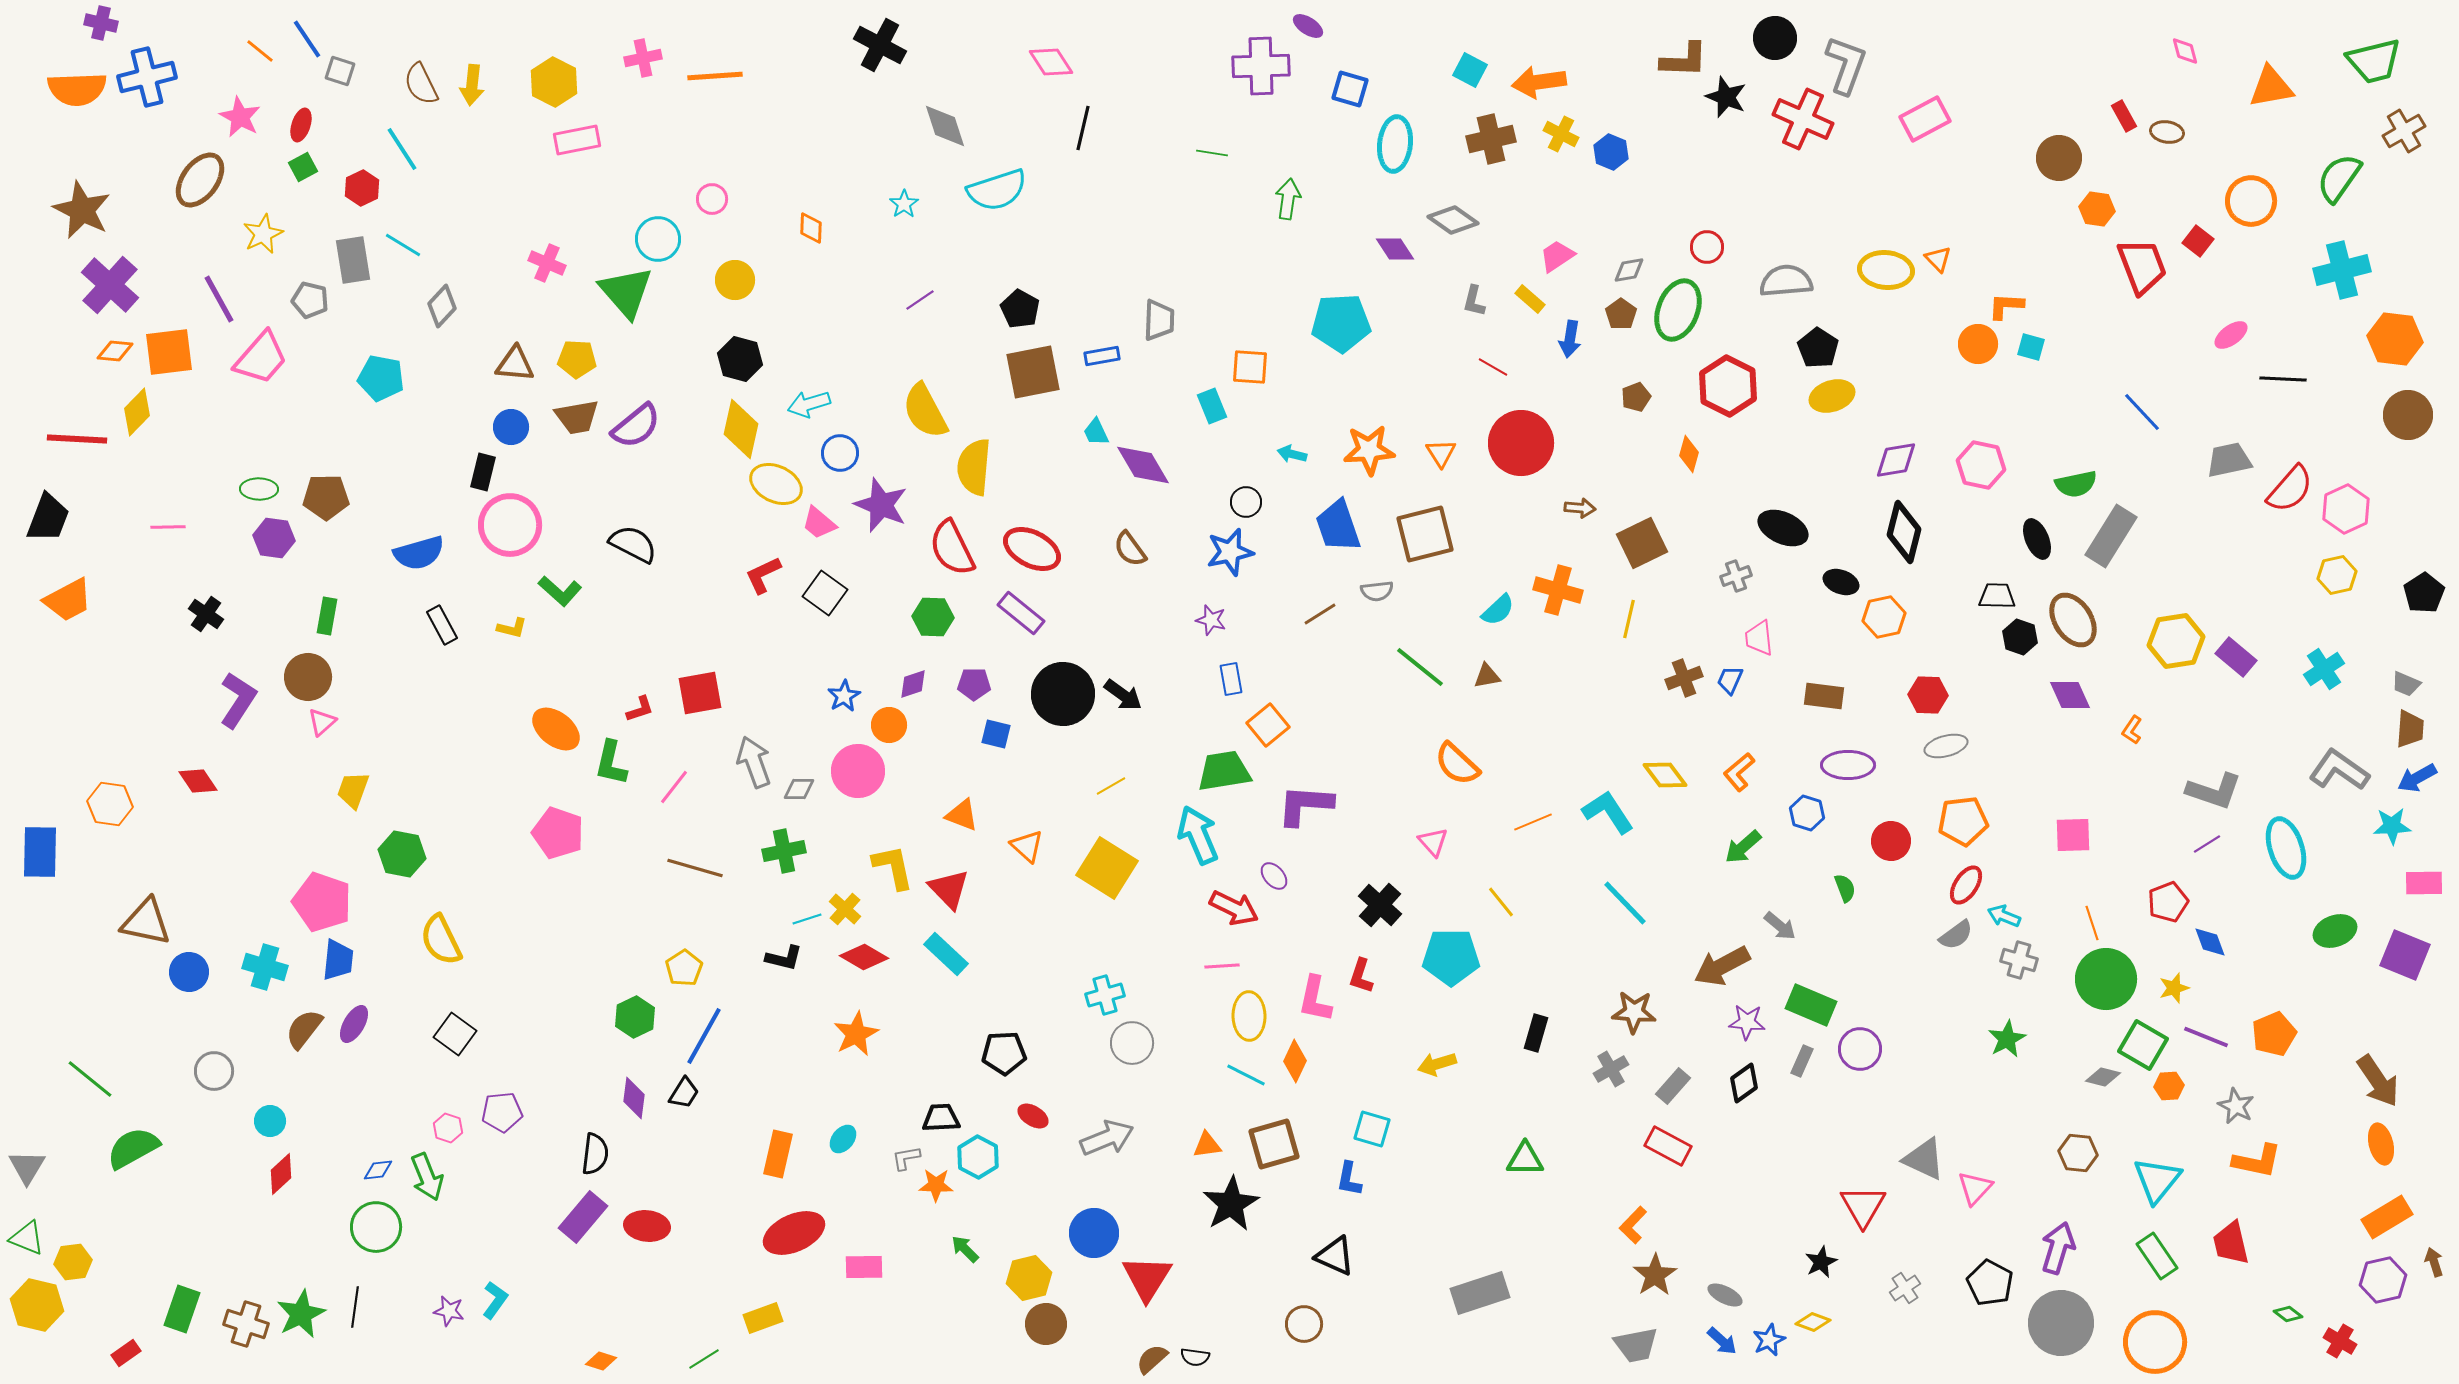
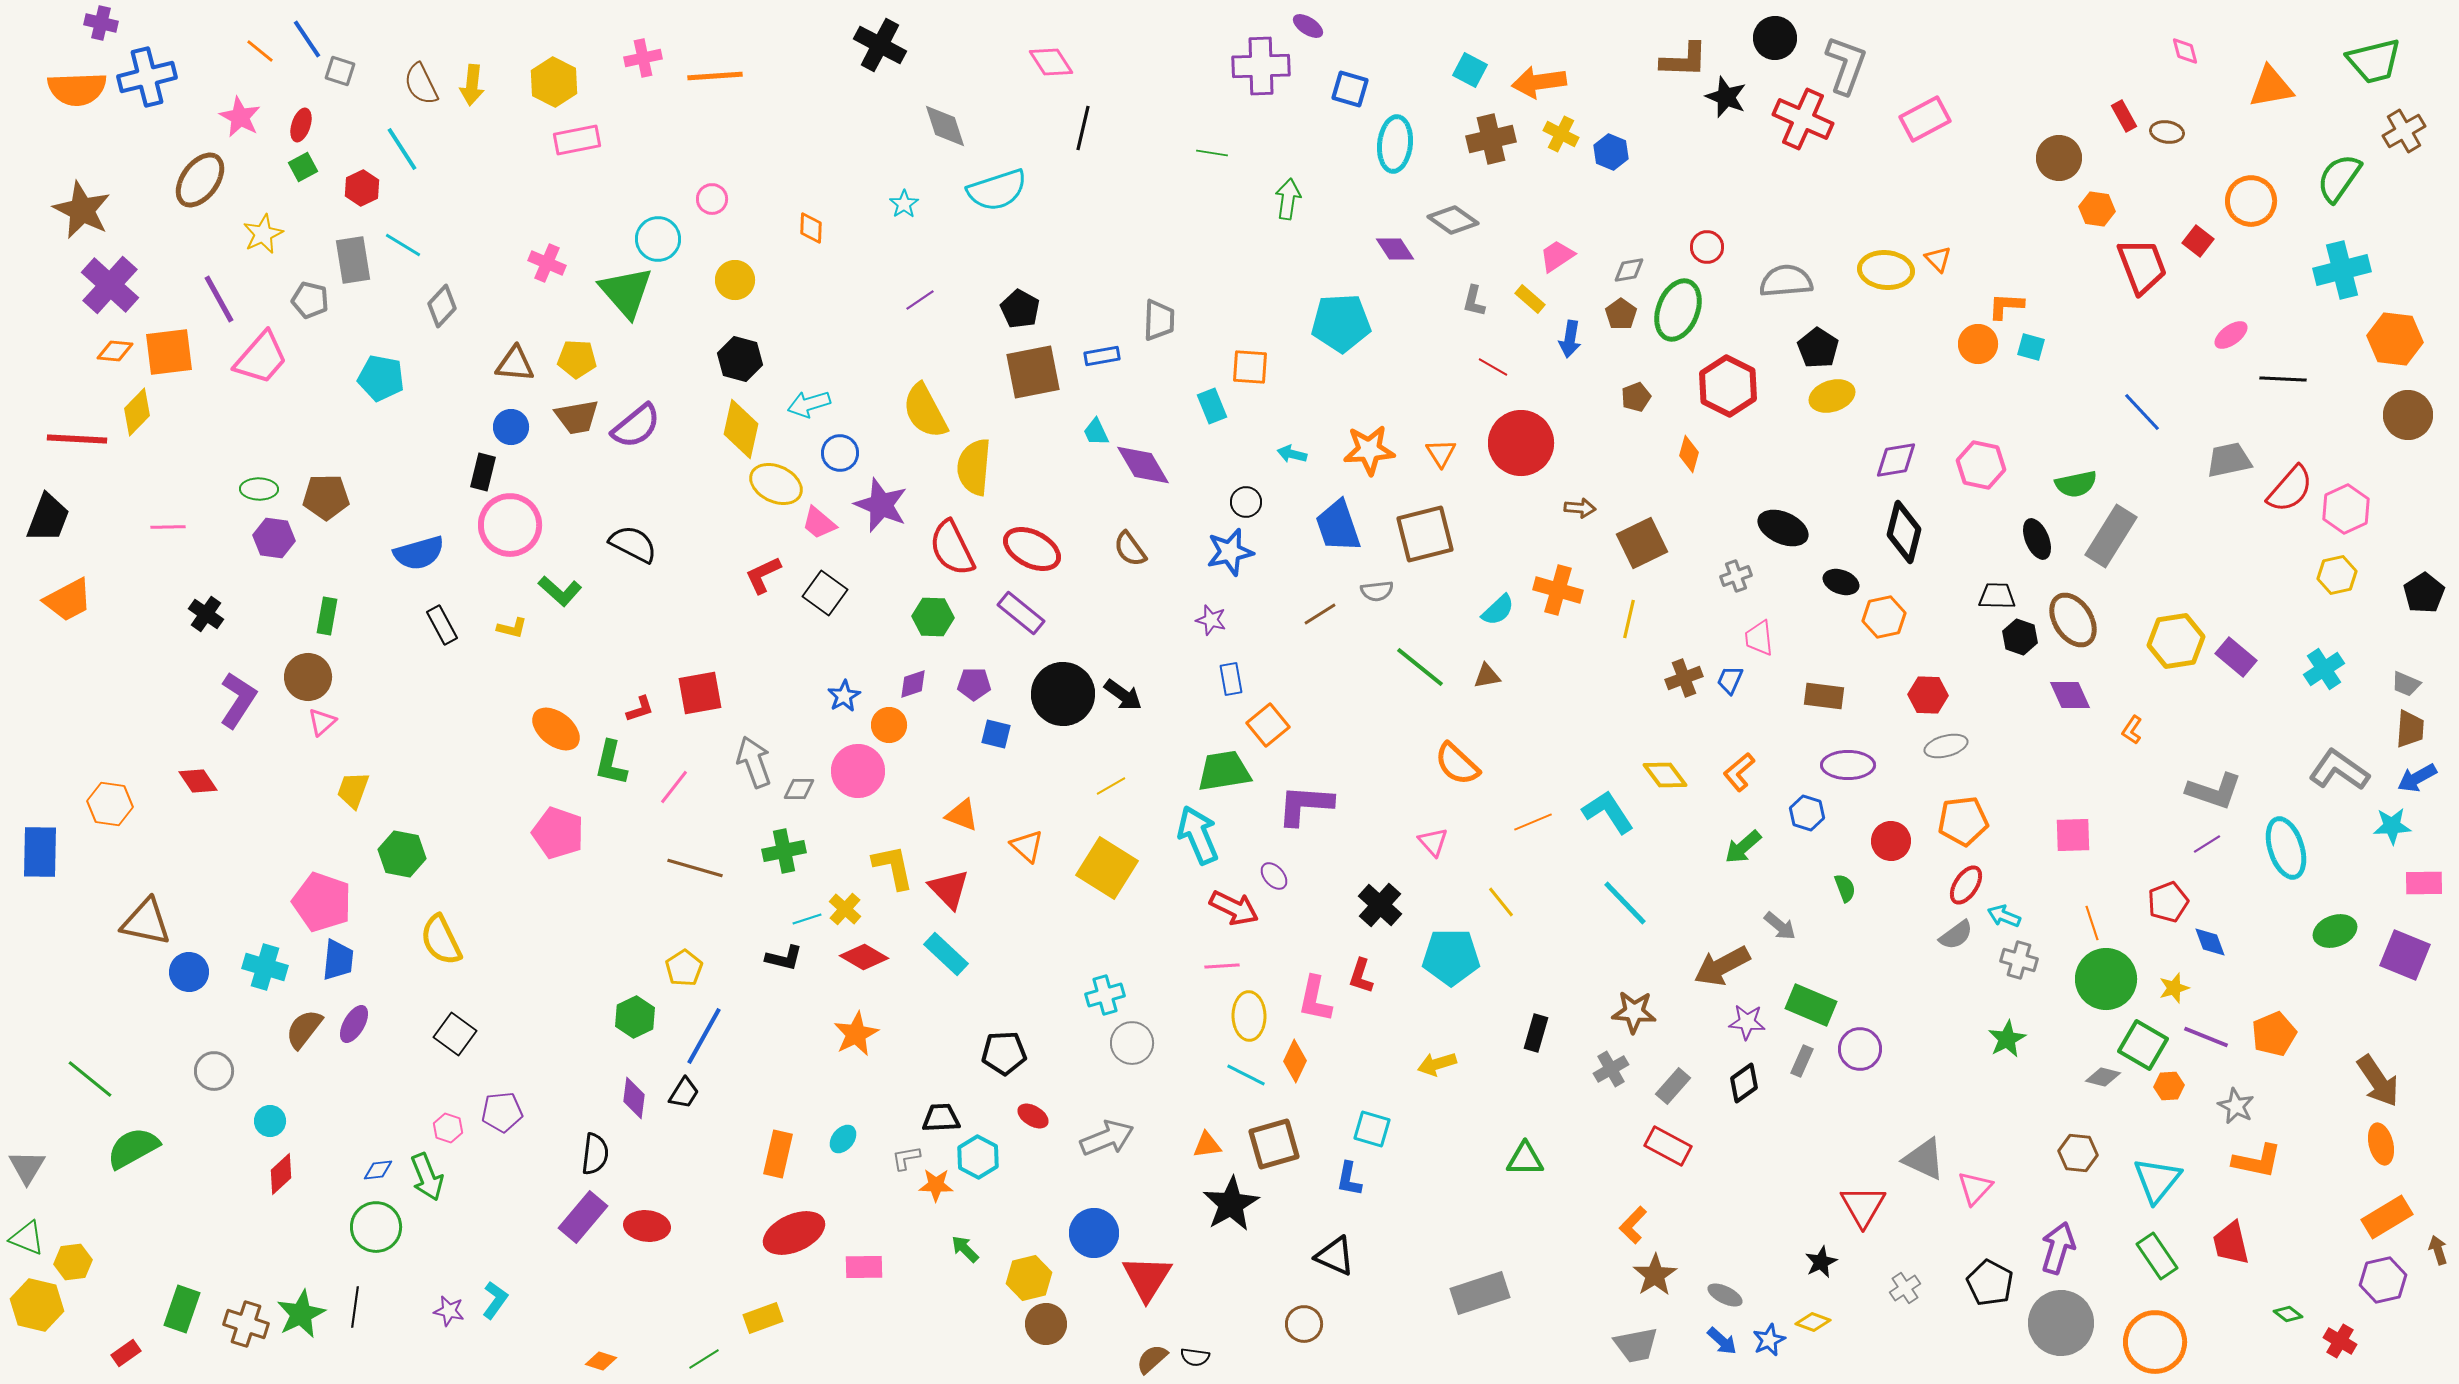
brown arrow at (2434, 1262): moved 4 px right, 12 px up
